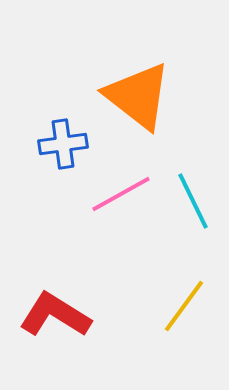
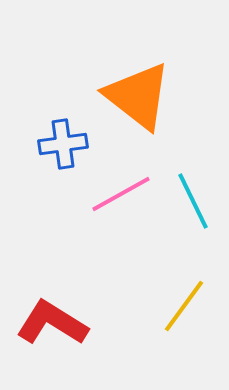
red L-shape: moved 3 px left, 8 px down
